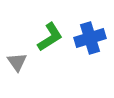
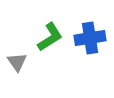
blue cross: rotated 8 degrees clockwise
